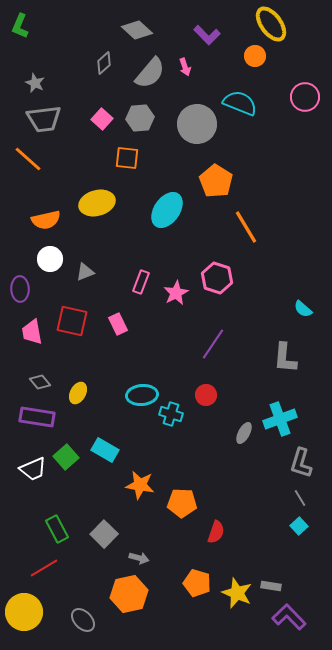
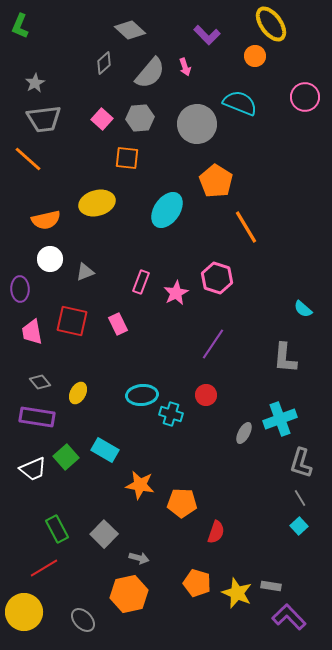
gray diamond at (137, 30): moved 7 px left
gray star at (35, 83): rotated 18 degrees clockwise
